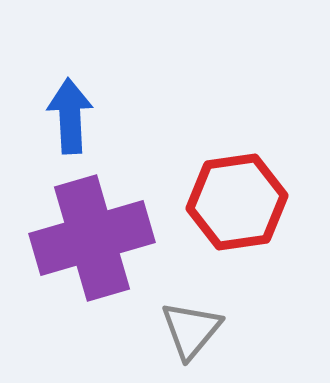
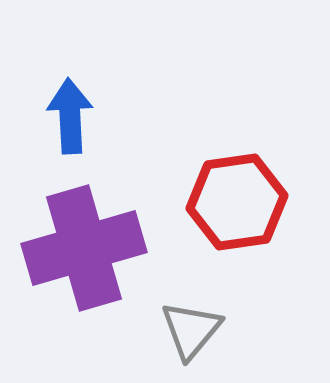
purple cross: moved 8 px left, 10 px down
